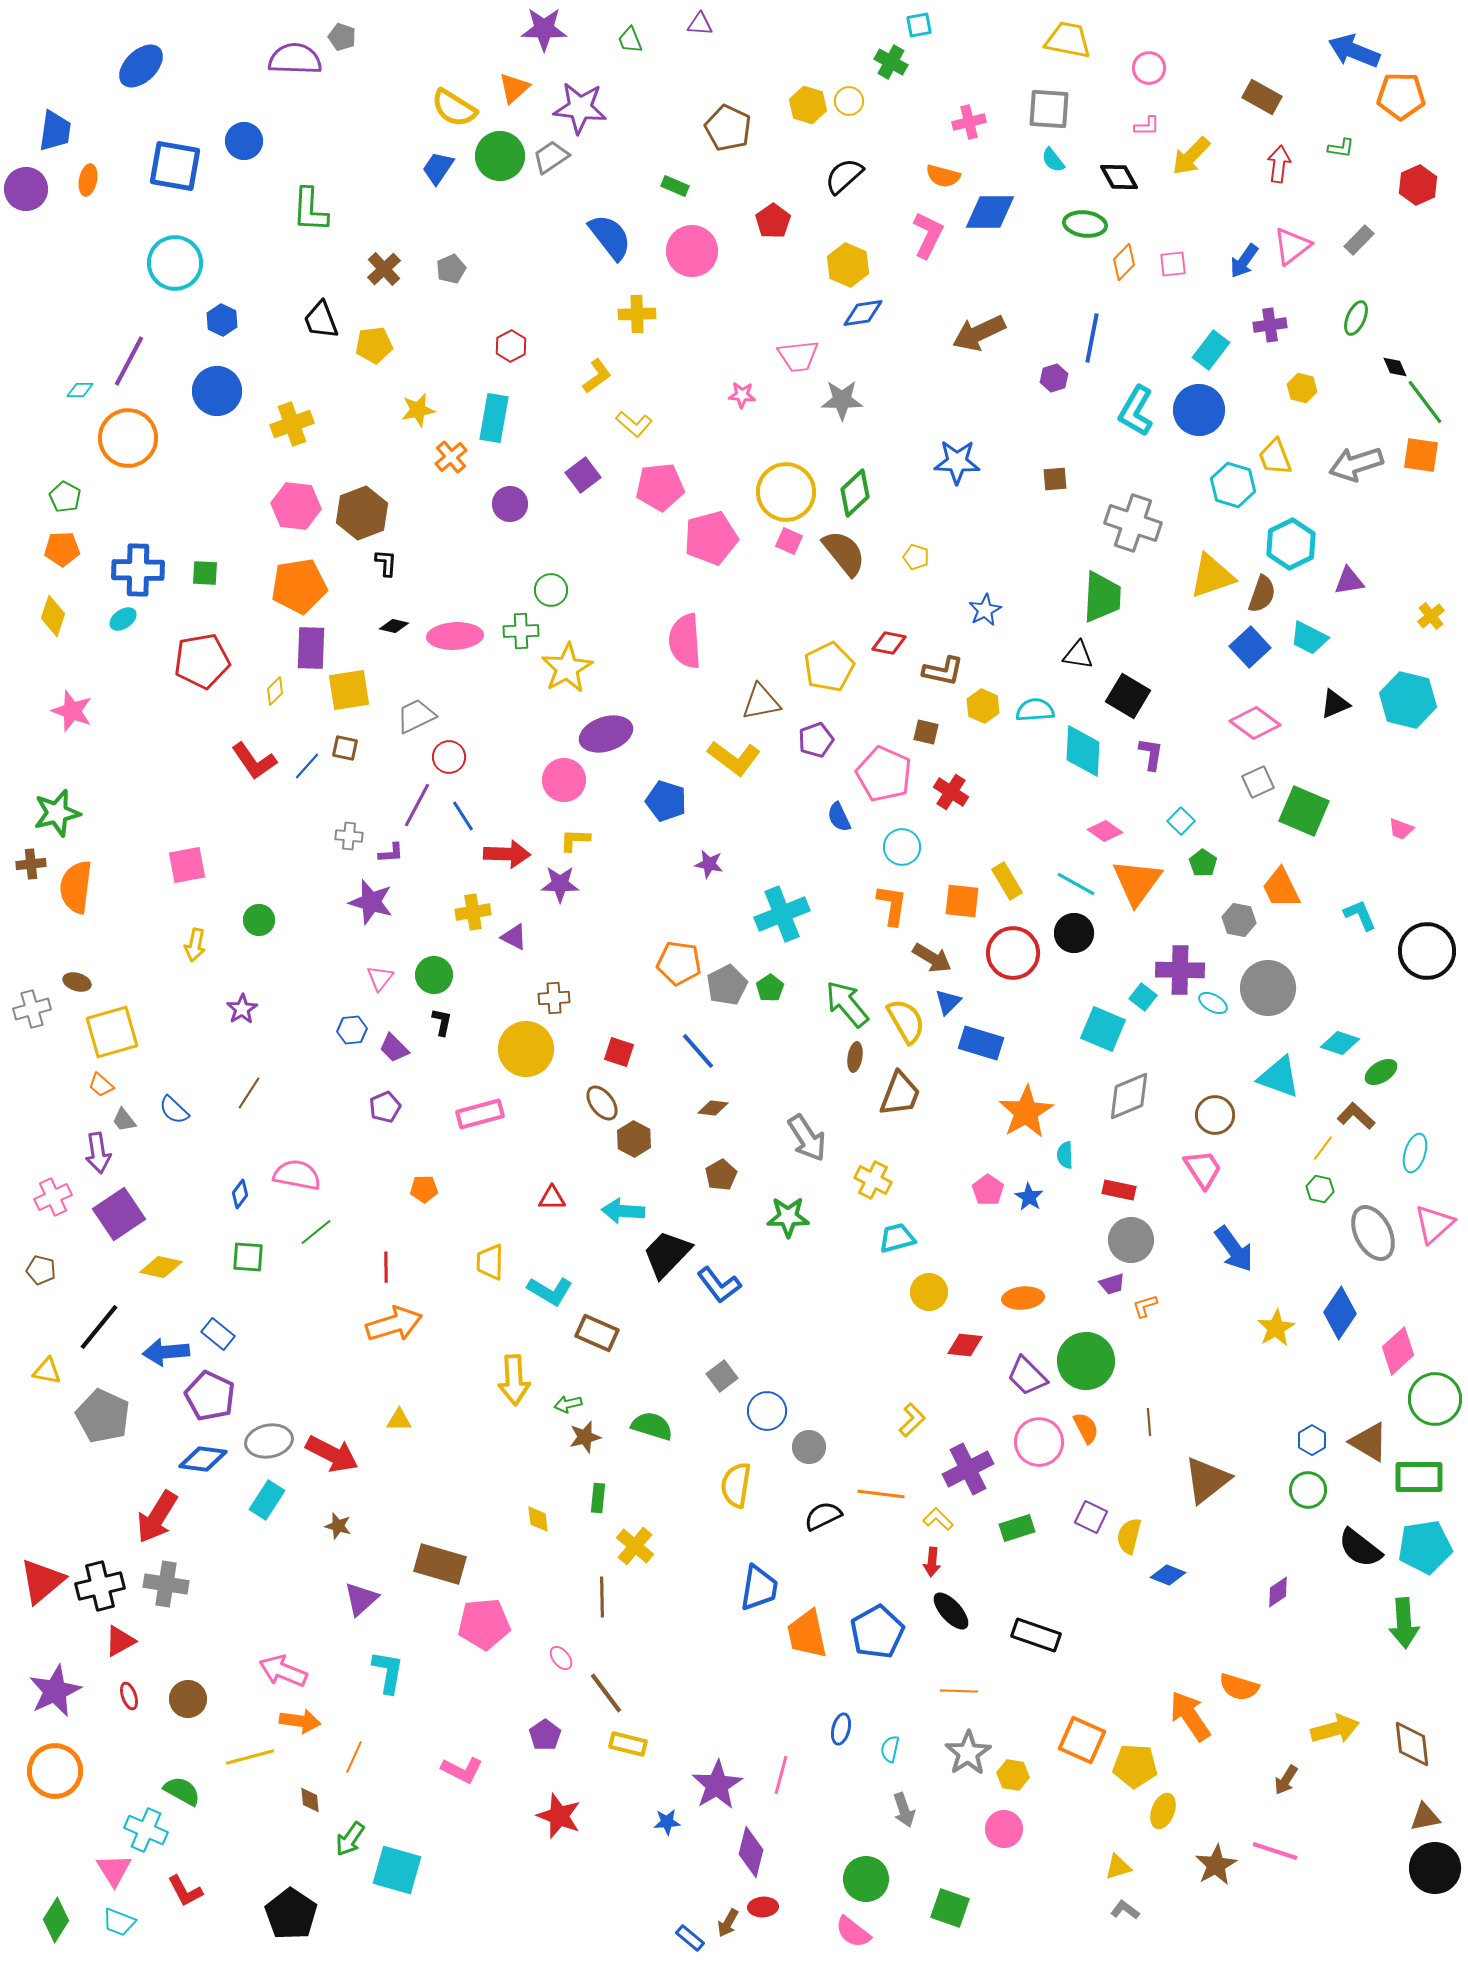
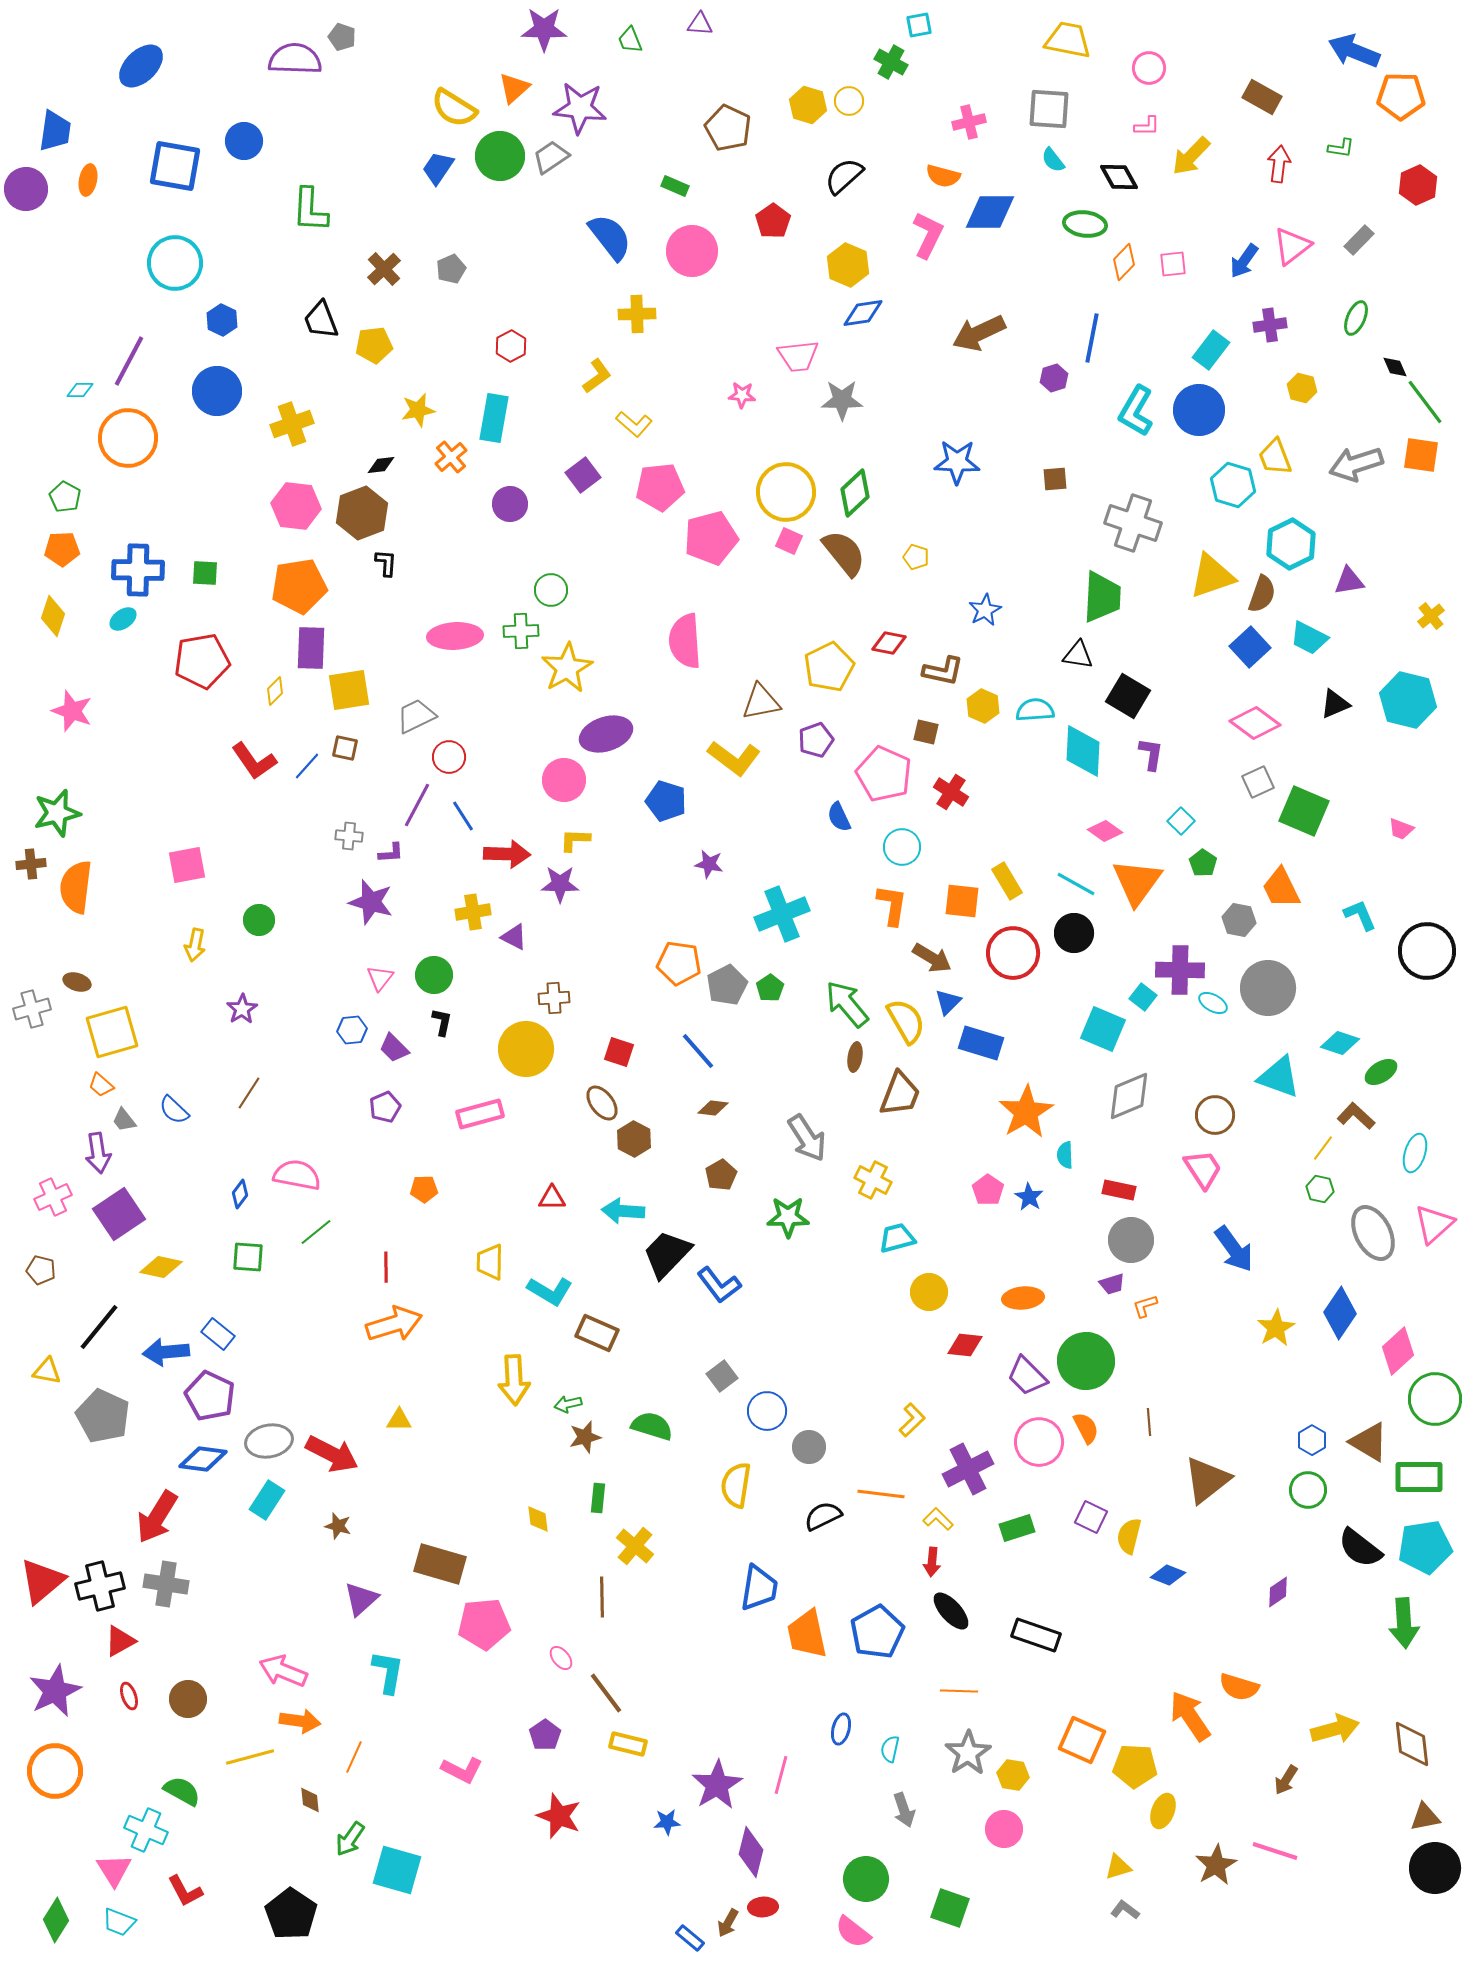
black diamond at (394, 626): moved 13 px left, 161 px up; rotated 20 degrees counterclockwise
